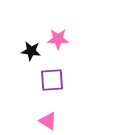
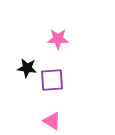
black star: moved 4 px left, 17 px down
pink triangle: moved 4 px right
